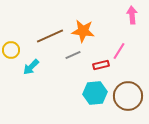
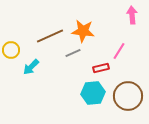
gray line: moved 2 px up
red rectangle: moved 3 px down
cyan hexagon: moved 2 px left
